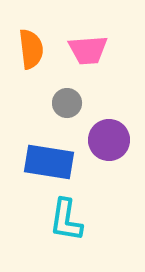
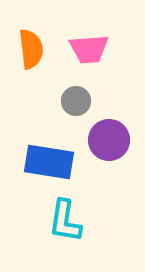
pink trapezoid: moved 1 px right, 1 px up
gray circle: moved 9 px right, 2 px up
cyan L-shape: moved 1 px left, 1 px down
